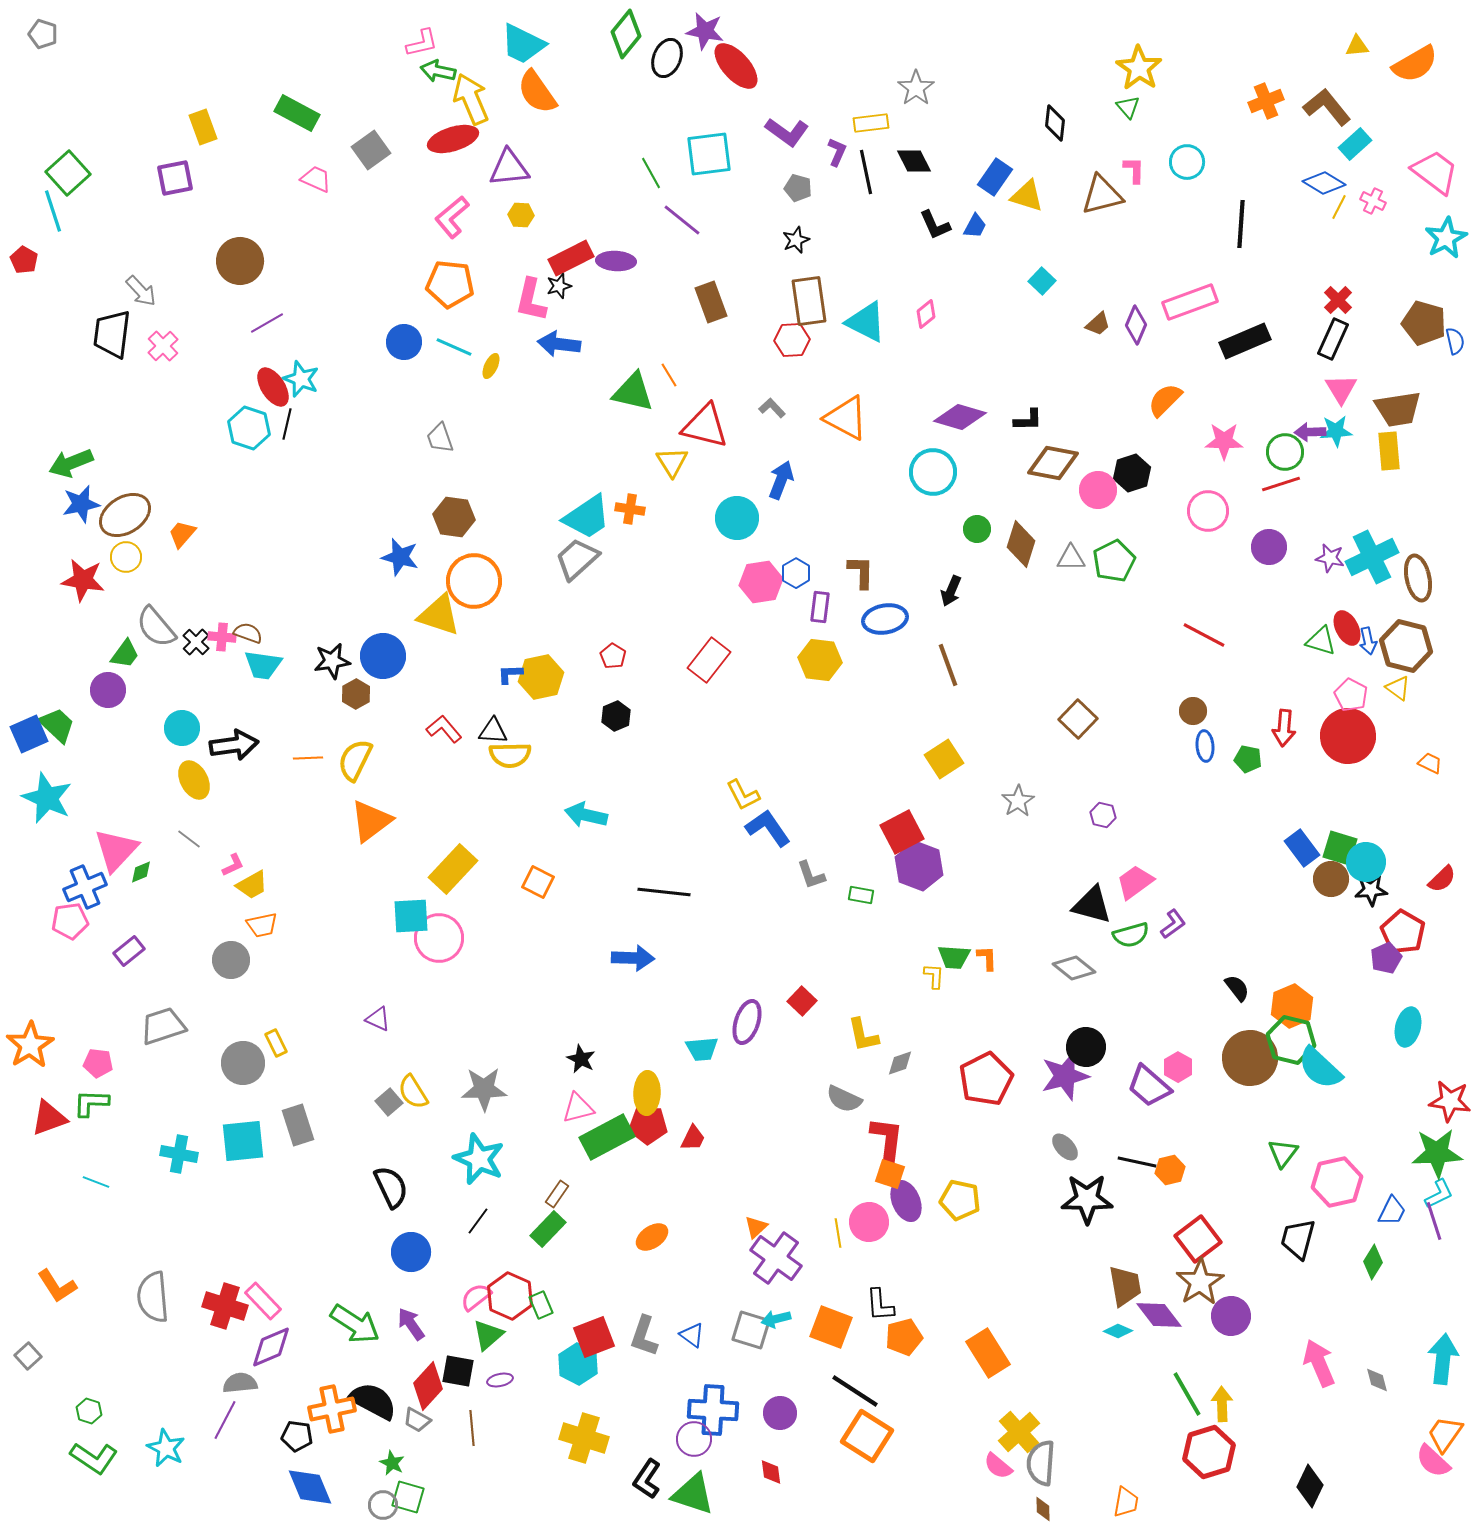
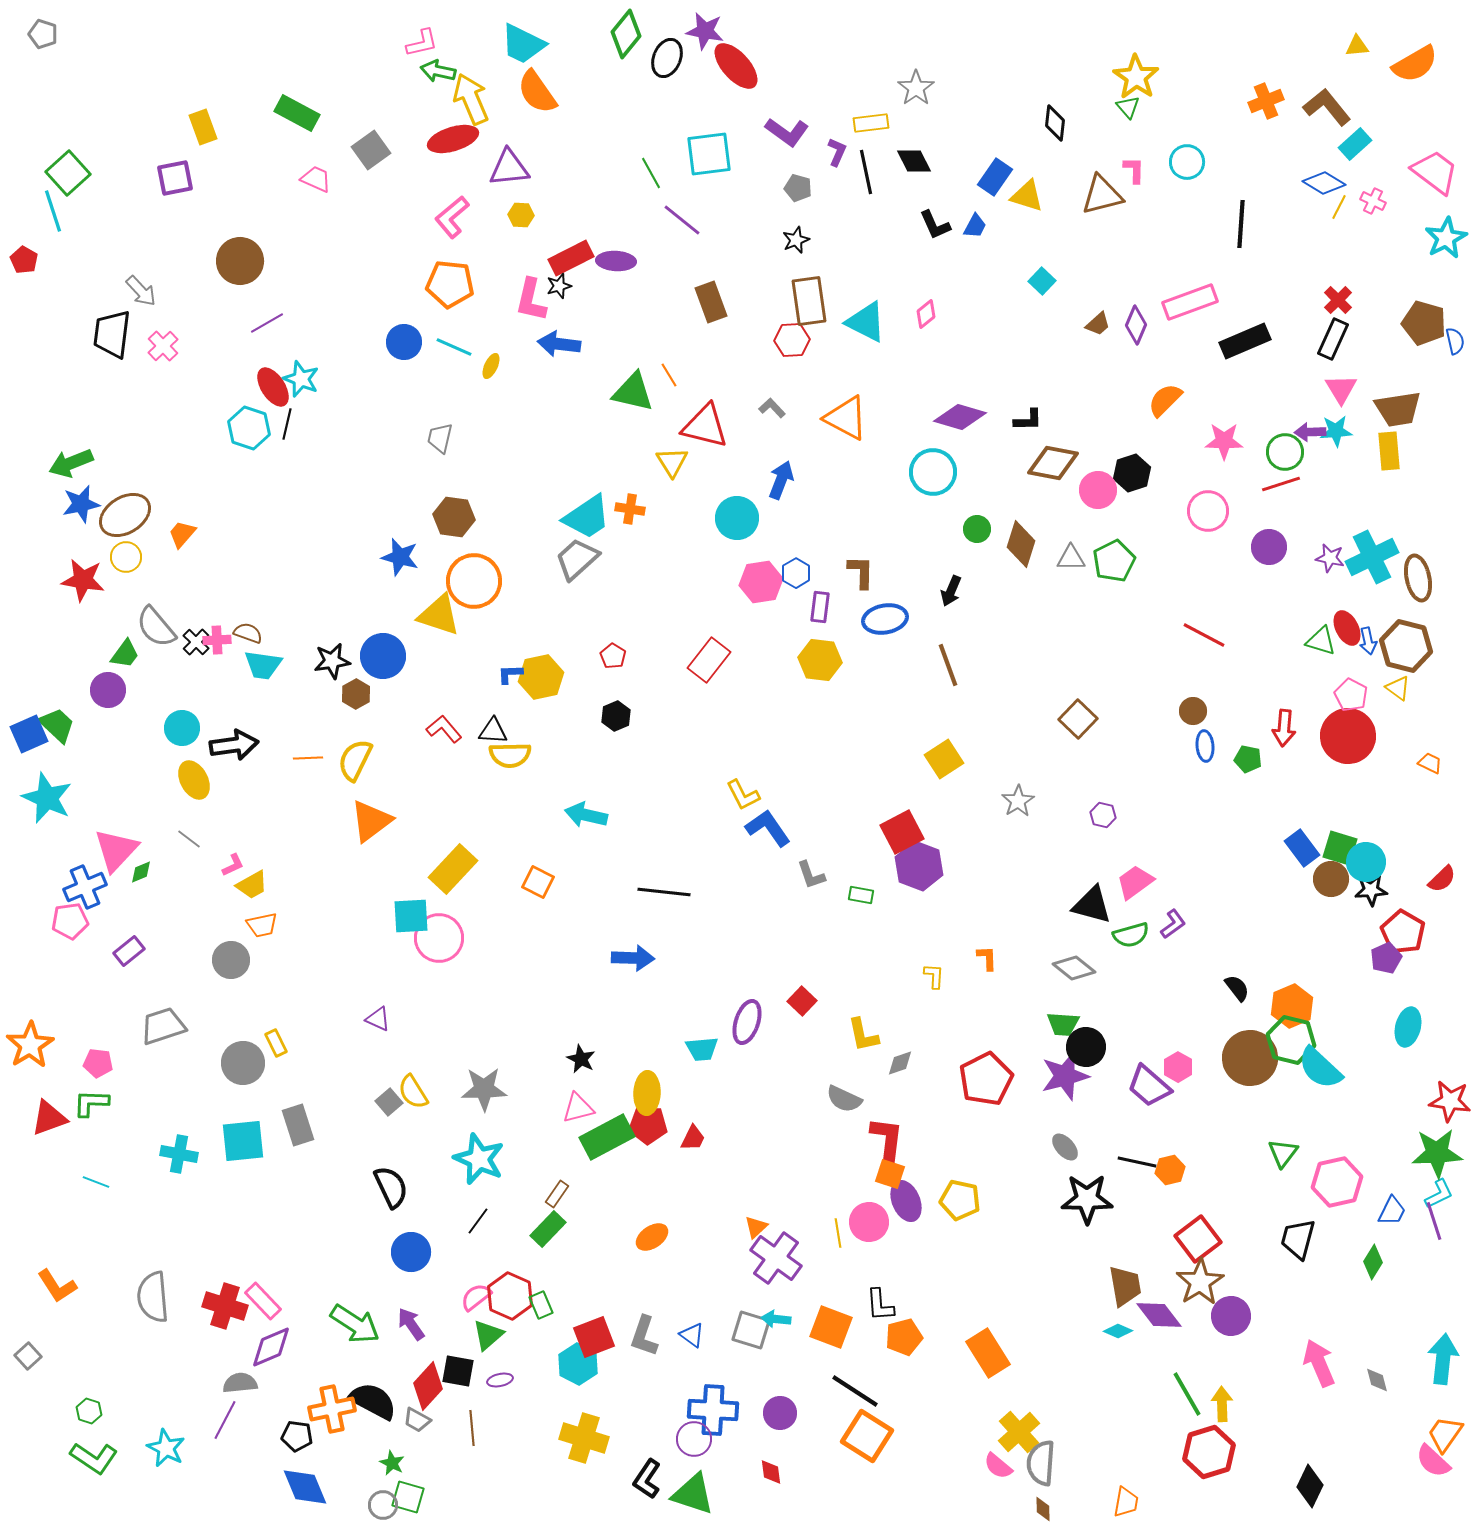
yellow star at (1139, 68): moved 3 px left, 9 px down
gray trapezoid at (440, 438): rotated 32 degrees clockwise
pink cross at (222, 637): moved 5 px left, 3 px down; rotated 8 degrees counterclockwise
green trapezoid at (954, 957): moved 109 px right, 67 px down
cyan arrow at (776, 1319): rotated 20 degrees clockwise
blue diamond at (310, 1487): moved 5 px left
